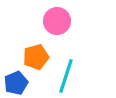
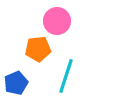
orange pentagon: moved 2 px right, 8 px up; rotated 10 degrees clockwise
